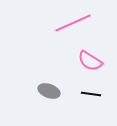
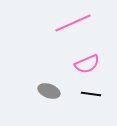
pink semicircle: moved 3 px left, 3 px down; rotated 55 degrees counterclockwise
